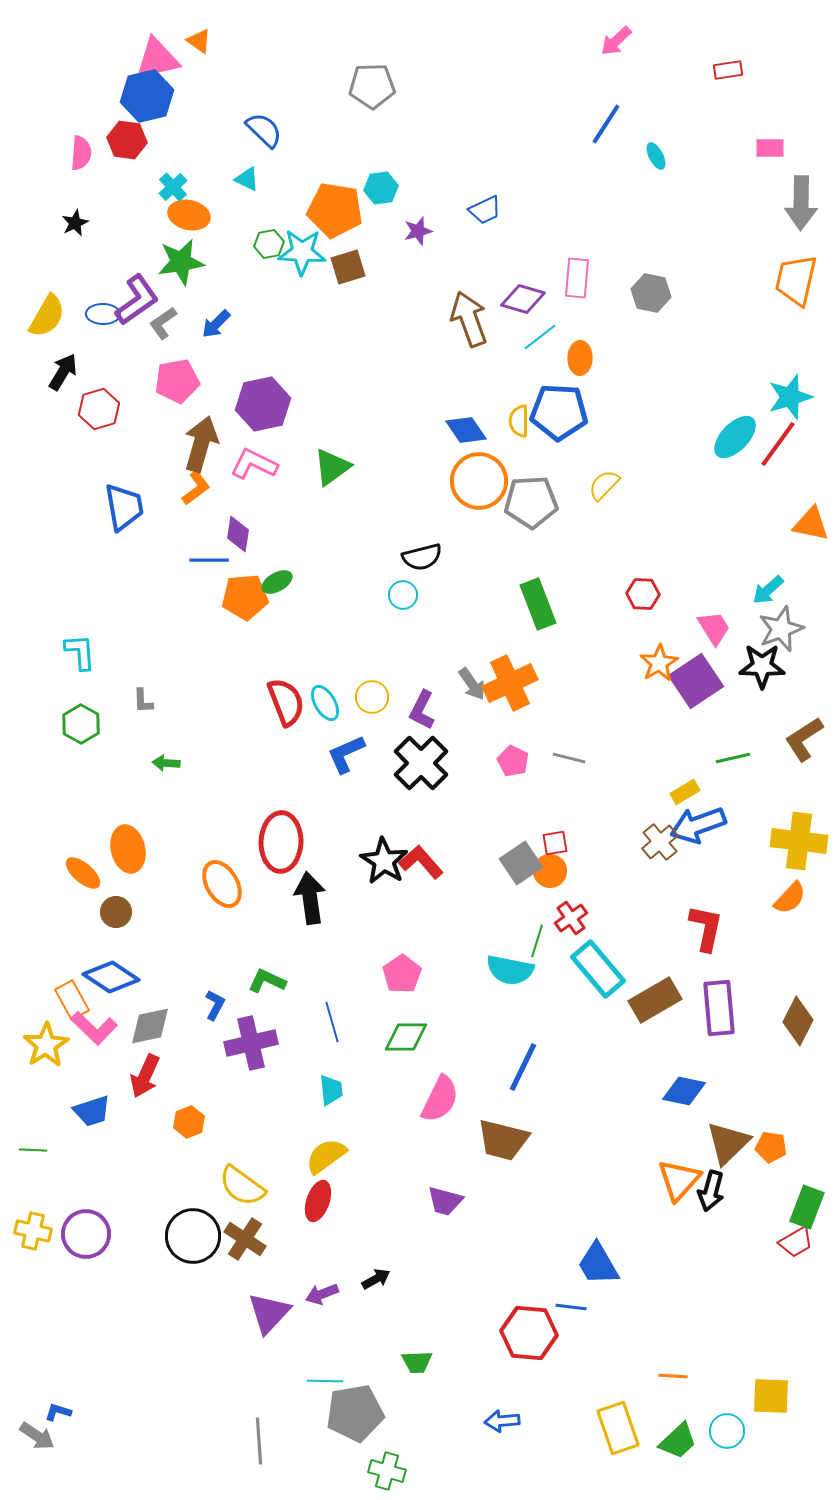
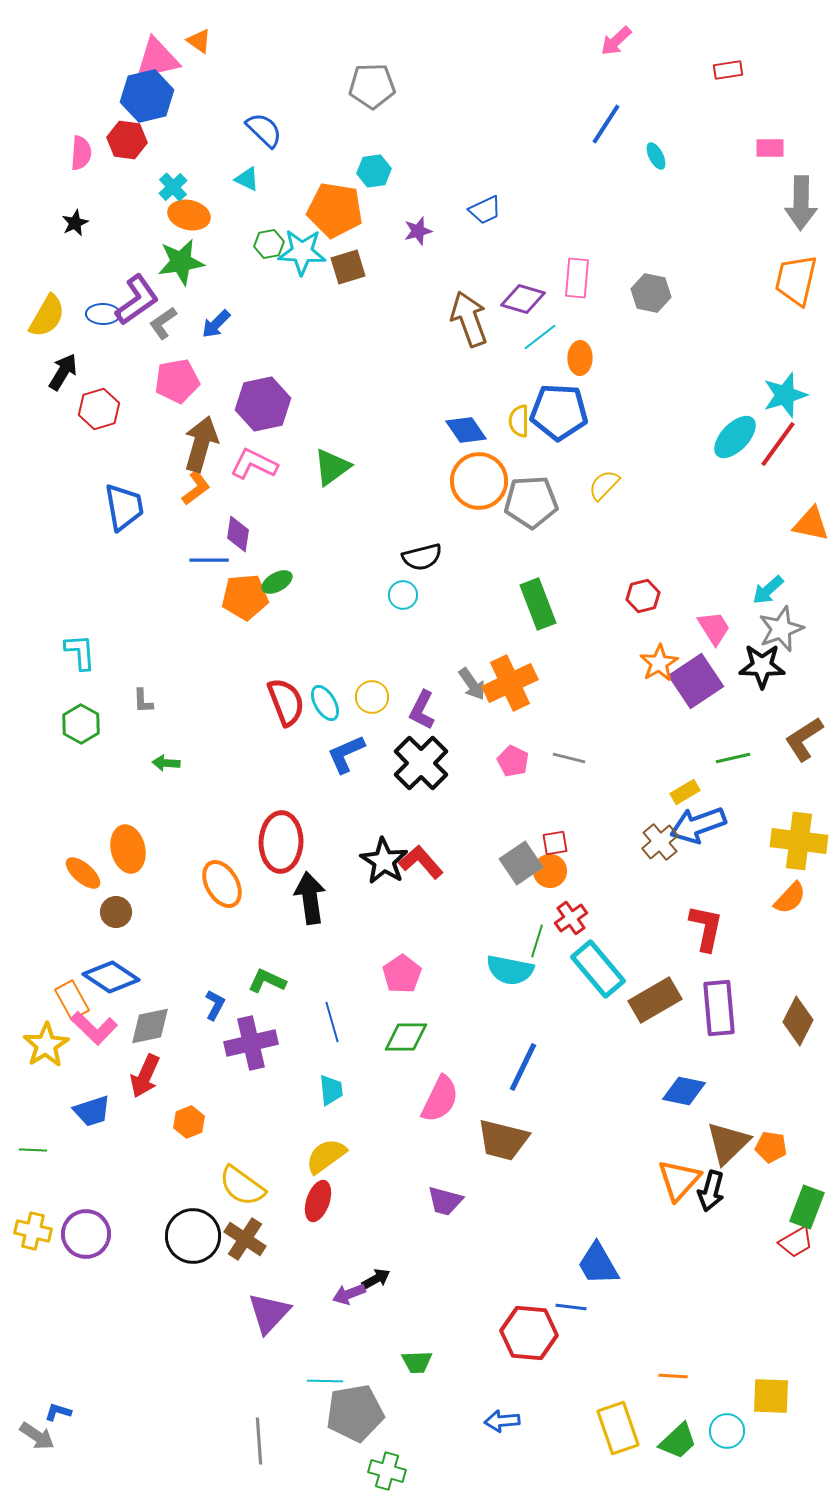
cyan hexagon at (381, 188): moved 7 px left, 17 px up
cyan star at (790, 397): moved 5 px left, 2 px up
red hexagon at (643, 594): moved 2 px down; rotated 16 degrees counterclockwise
purple arrow at (322, 1294): moved 27 px right
